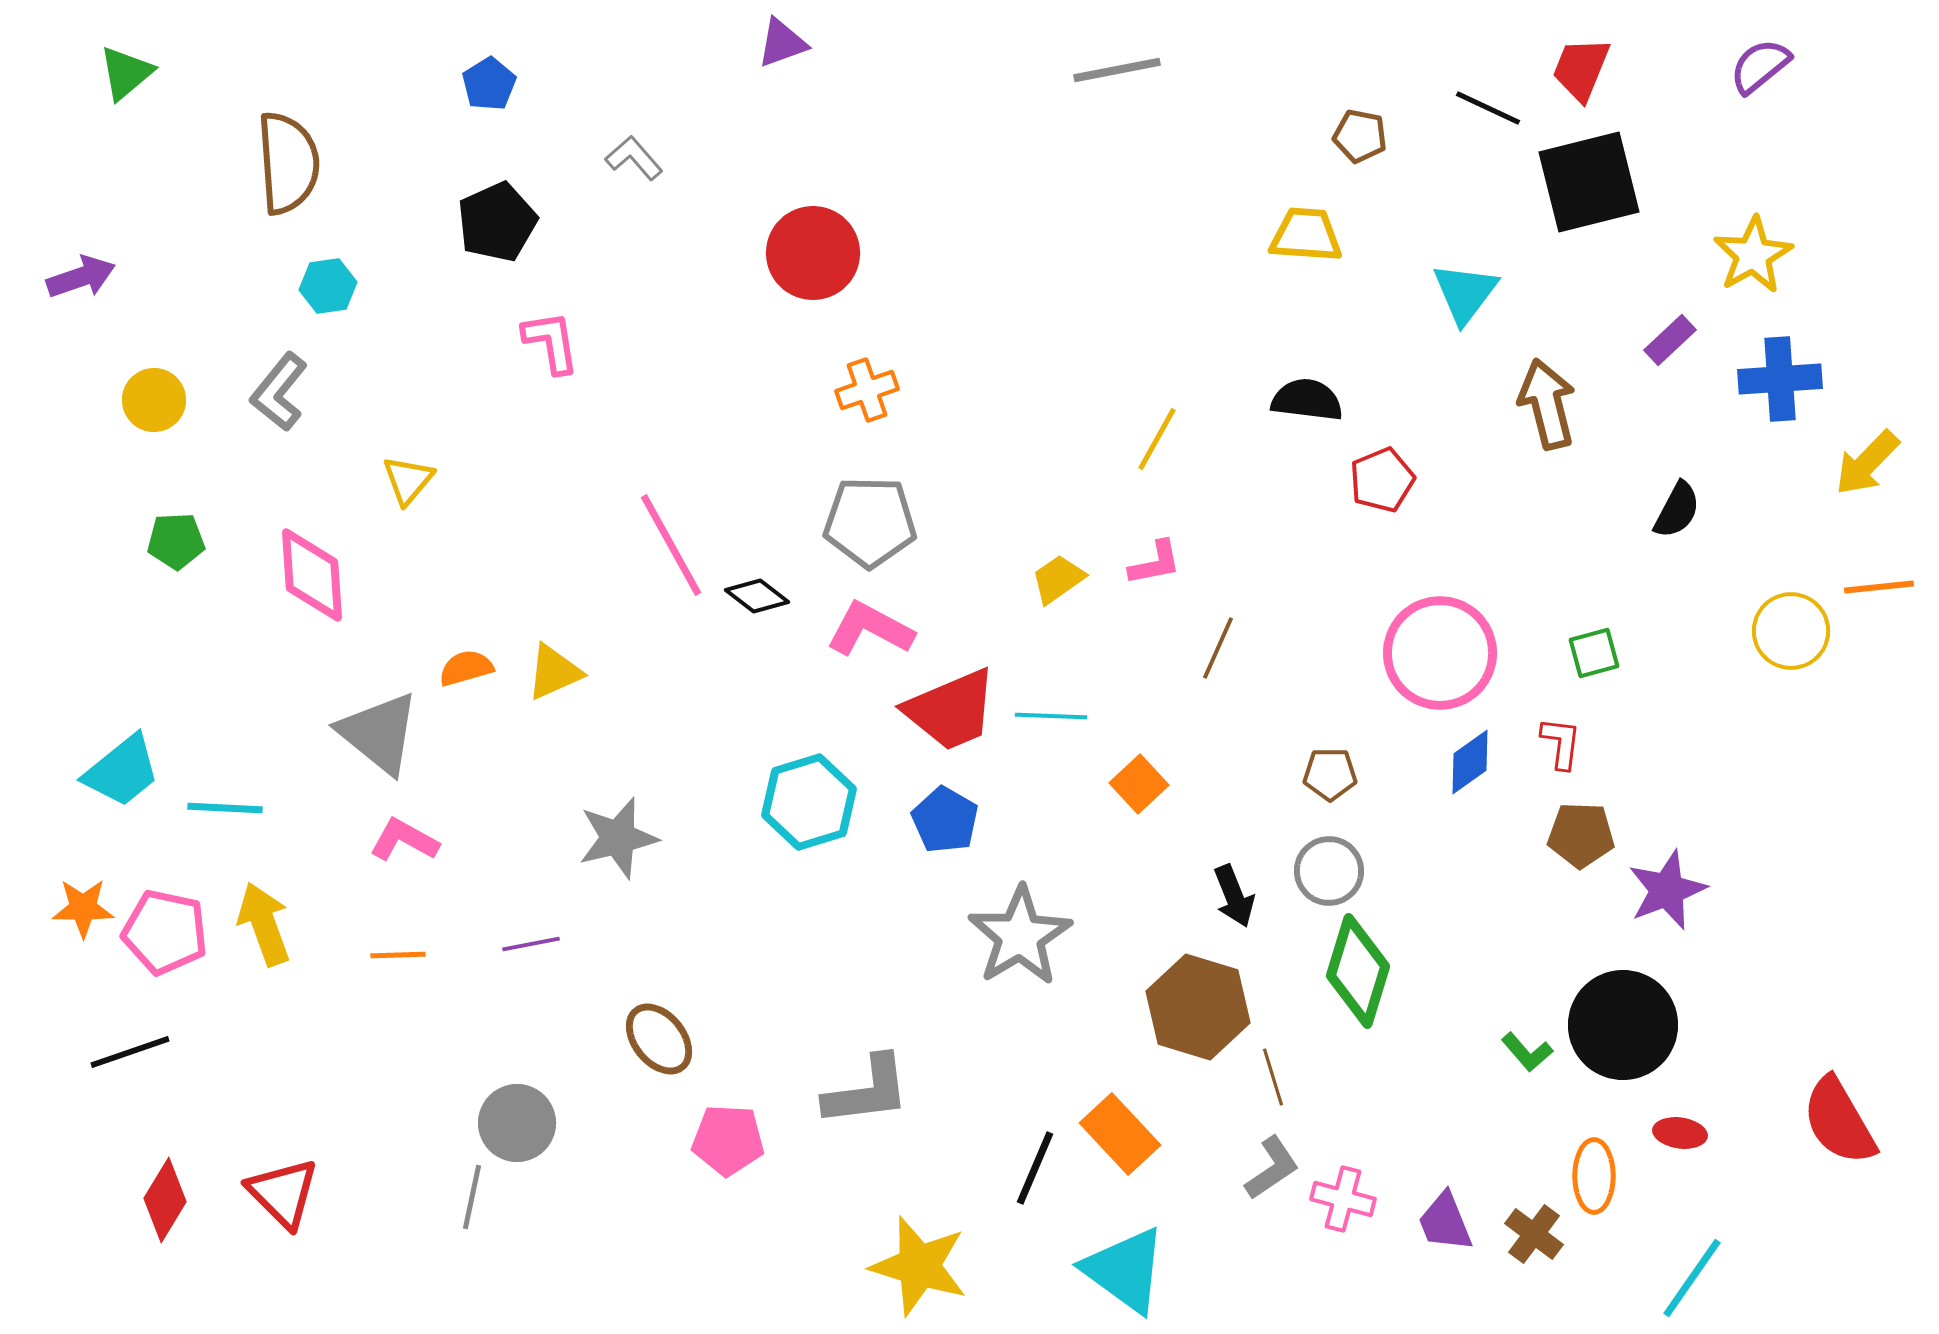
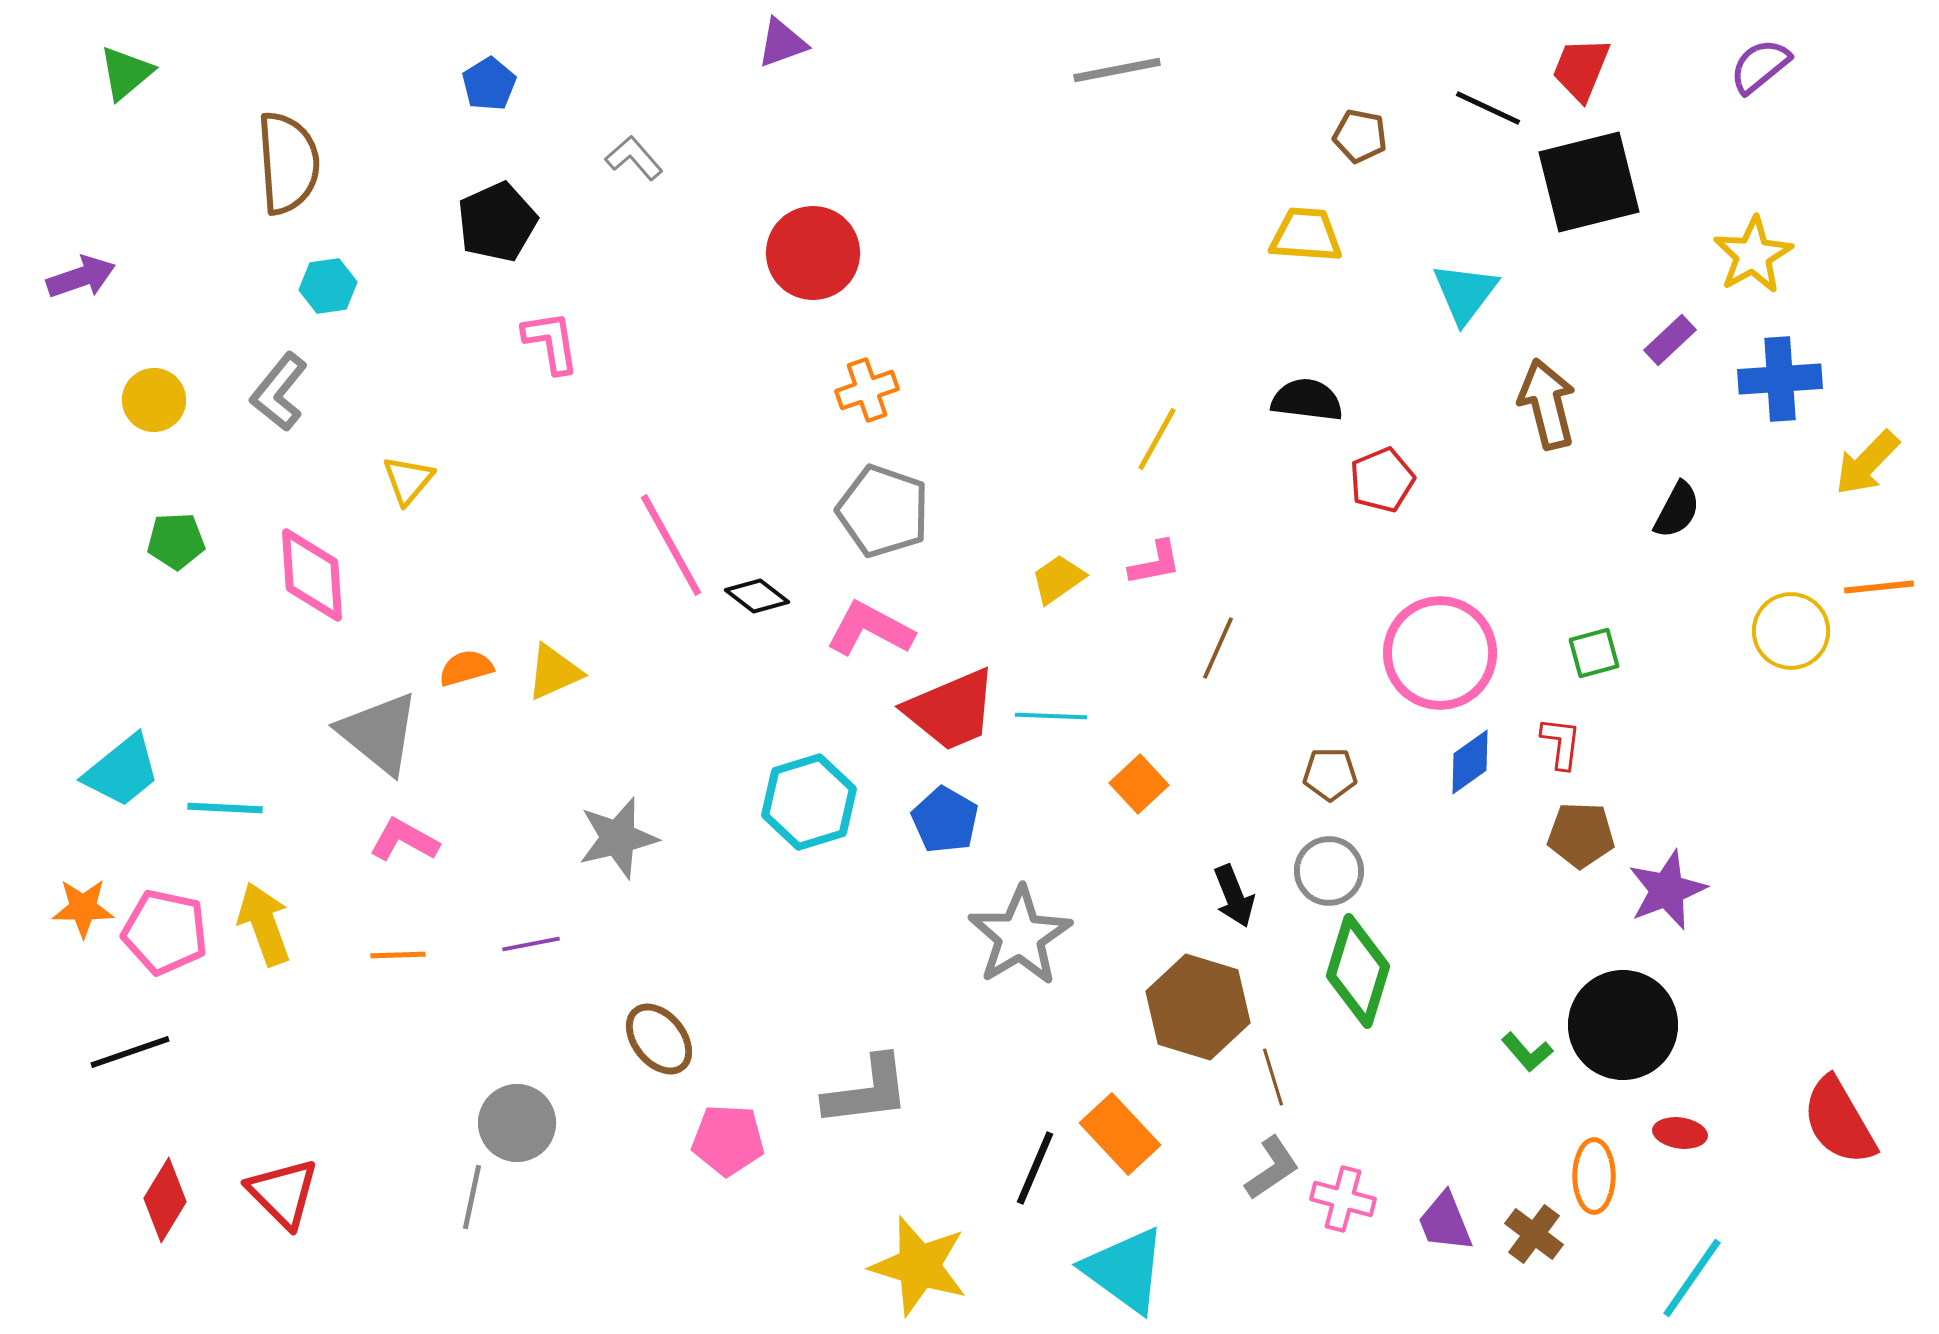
gray pentagon at (870, 522): moved 13 px right, 11 px up; rotated 18 degrees clockwise
